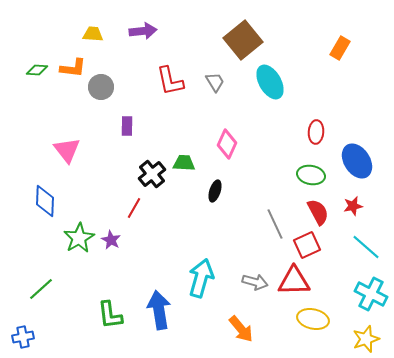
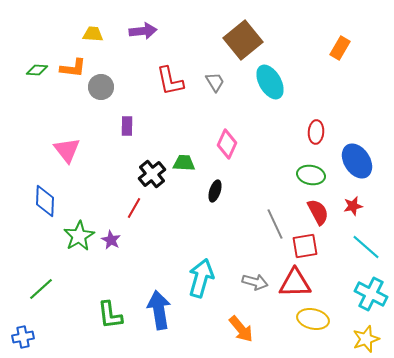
green star: moved 2 px up
red square: moved 2 px left, 1 px down; rotated 16 degrees clockwise
red triangle: moved 1 px right, 2 px down
